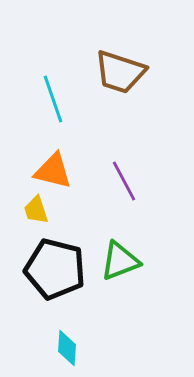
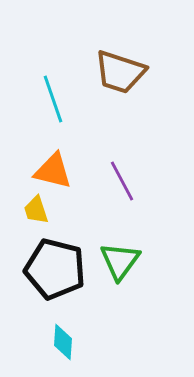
purple line: moved 2 px left
green triangle: rotated 33 degrees counterclockwise
cyan diamond: moved 4 px left, 6 px up
